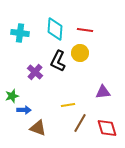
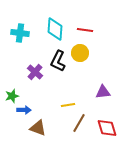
brown line: moved 1 px left
